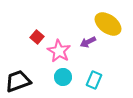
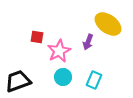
red square: rotated 32 degrees counterclockwise
purple arrow: rotated 42 degrees counterclockwise
pink star: rotated 15 degrees clockwise
